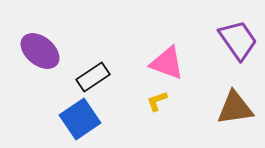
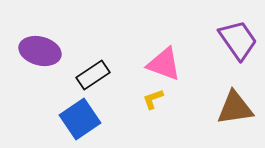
purple ellipse: rotated 24 degrees counterclockwise
pink triangle: moved 3 px left, 1 px down
black rectangle: moved 2 px up
yellow L-shape: moved 4 px left, 2 px up
